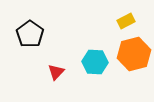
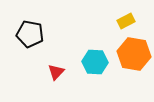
black pentagon: rotated 24 degrees counterclockwise
orange hexagon: rotated 24 degrees clockwise
